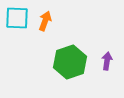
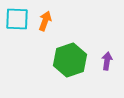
cyan square: moved 1 px down
green hexagon: moved 2 px up
